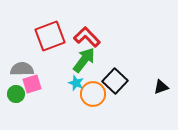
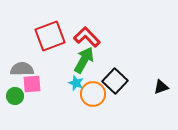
green arrow: rotated 8 degrees counterclockwise
pink square: rotated 12 degrees clockwise
green circle: moved 1 px left, 2 px down
